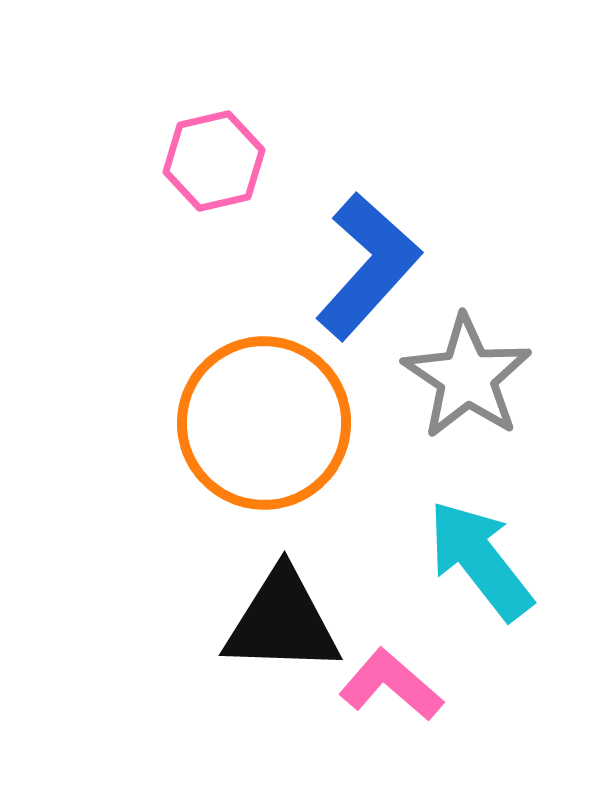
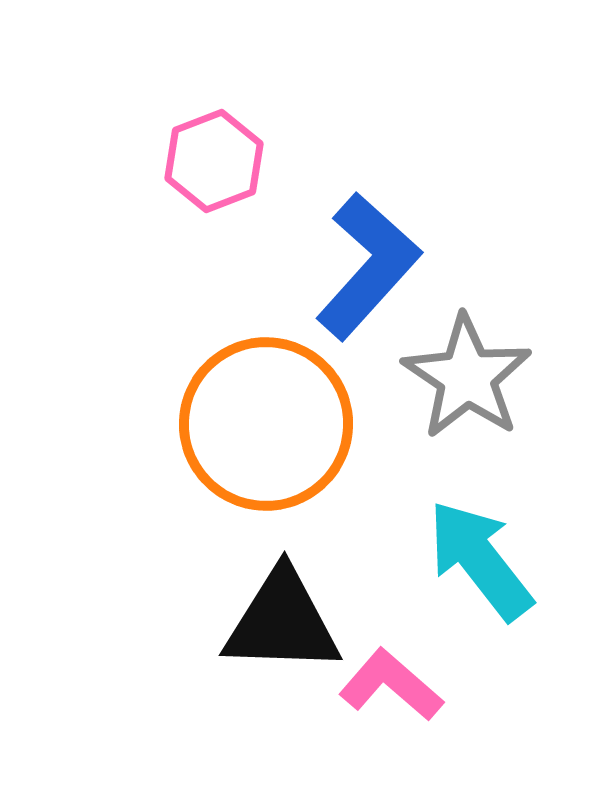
pink hexagon: rotated 8 degrees counterclockwise
orange circle: moved 2 px right, 1 px down
